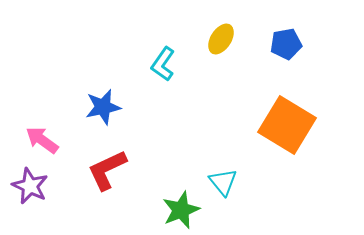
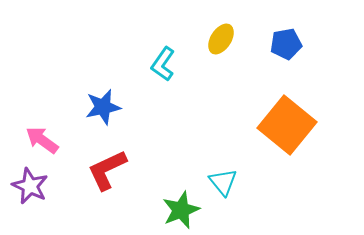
orange square: rotated 8 degrees clockwise
